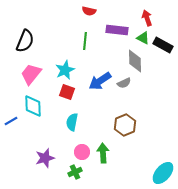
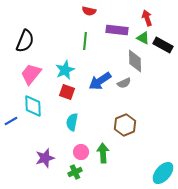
pink circle: moved 1 px left
